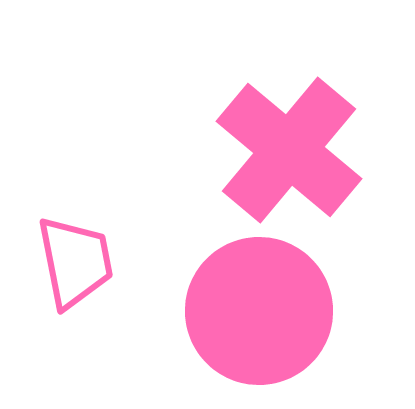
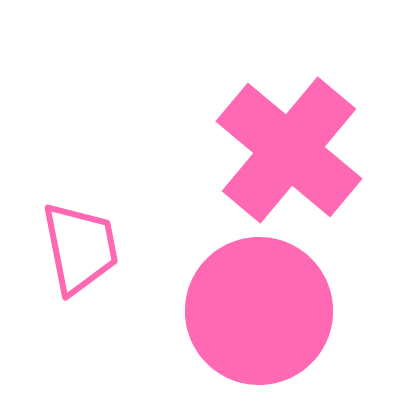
pink trapezoid: moved 5 px right, 14 px up
